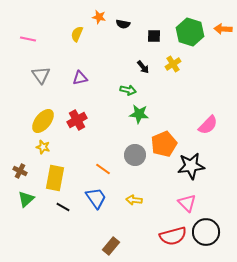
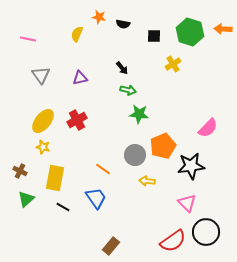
black arrow: moved 21 px left, 1 px down
pink semicircle: moved 3 px down
orange pentagon: moved 1 px left, 2 px down
yellow arrow: moved 13 px right, 19 px up
red semicircle: moved 5 px down; rotated 20 degrees counterclockwise
